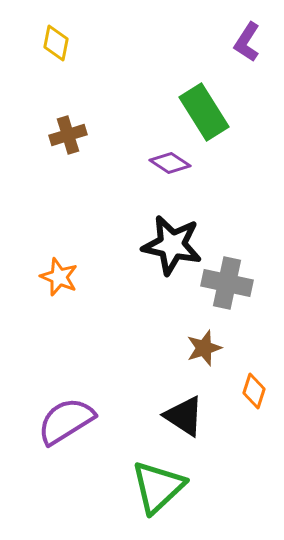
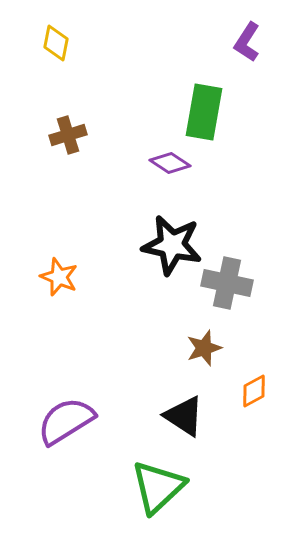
green rectangle: rotated 42 degrees clockwise
orange diamond: rotated 44 degrees clockwise
